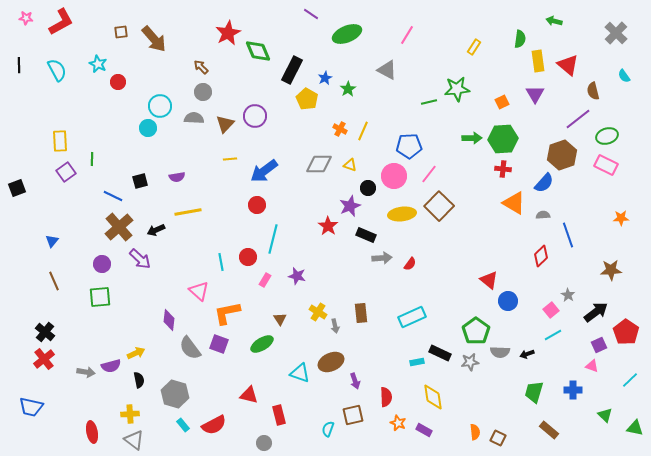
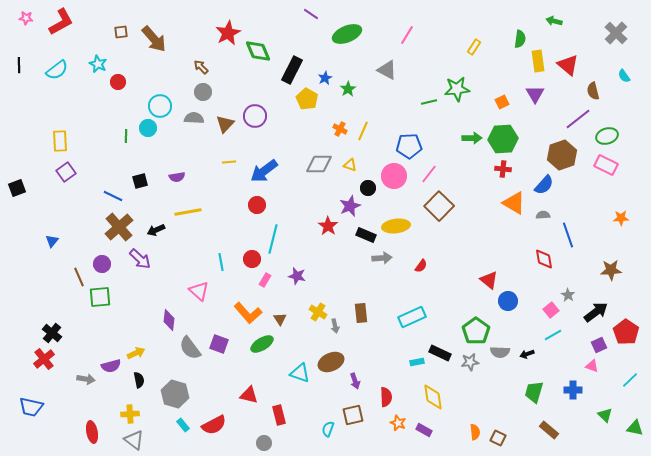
cyan semicircle at (57, 70): rotated 80 degrees clockwise
green line at (92, 159): moved 34 px right, 23 px up
yellow line at (230, 159): moved 1 px left, 3 px down
blue semicircle at (544, 183): moved 2 px down
yellow ellipse at (402, 214): moved 6 px left, 12 px down
red diamond at (541, 256): moved 3 px right, 3 px down; rotated 55 degrees counterclockwise
red circle at (248, 257): moved 4 px right, 2 px down
red semicircle at (410, 264): moved 11 px right, 2 px down
brown line at (54, 281): moved 25 px right, 4 px up
orange L-shape at (227, 313): moved 21 px right; rotated 120 degrees counterclockwise
black cross at (45, 332): moved 7 px right, 1 px down
gray arrow at (86, 372): moved 7 px down
